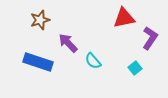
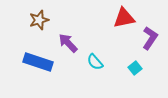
brown star: moved 1 px left
cyan semicircle: moved 2 px right, 1 px down
